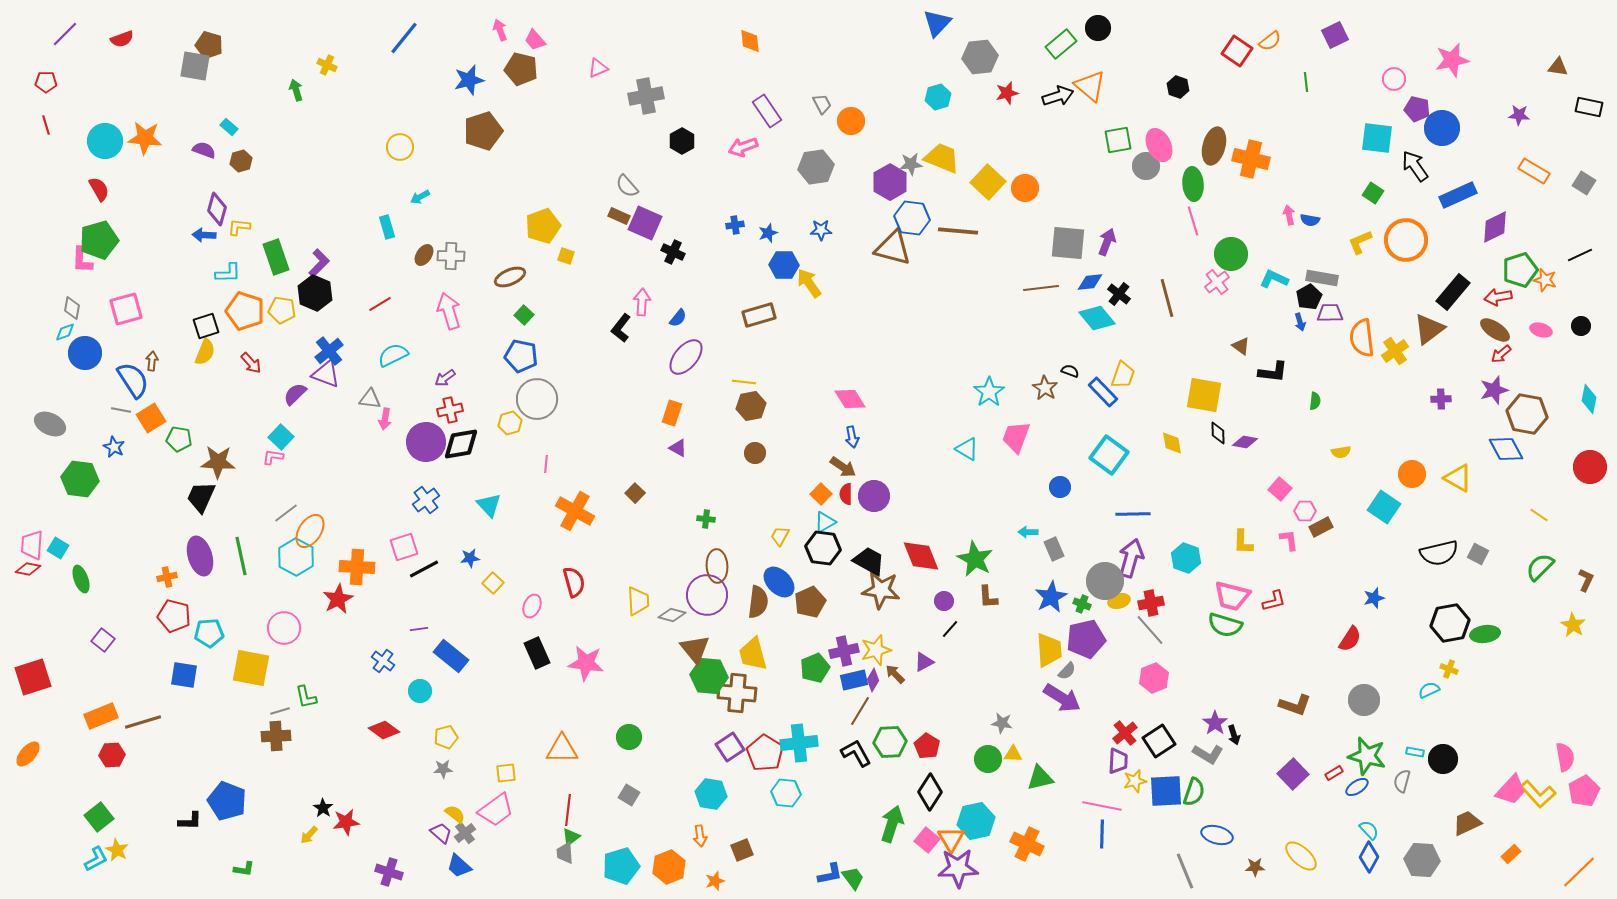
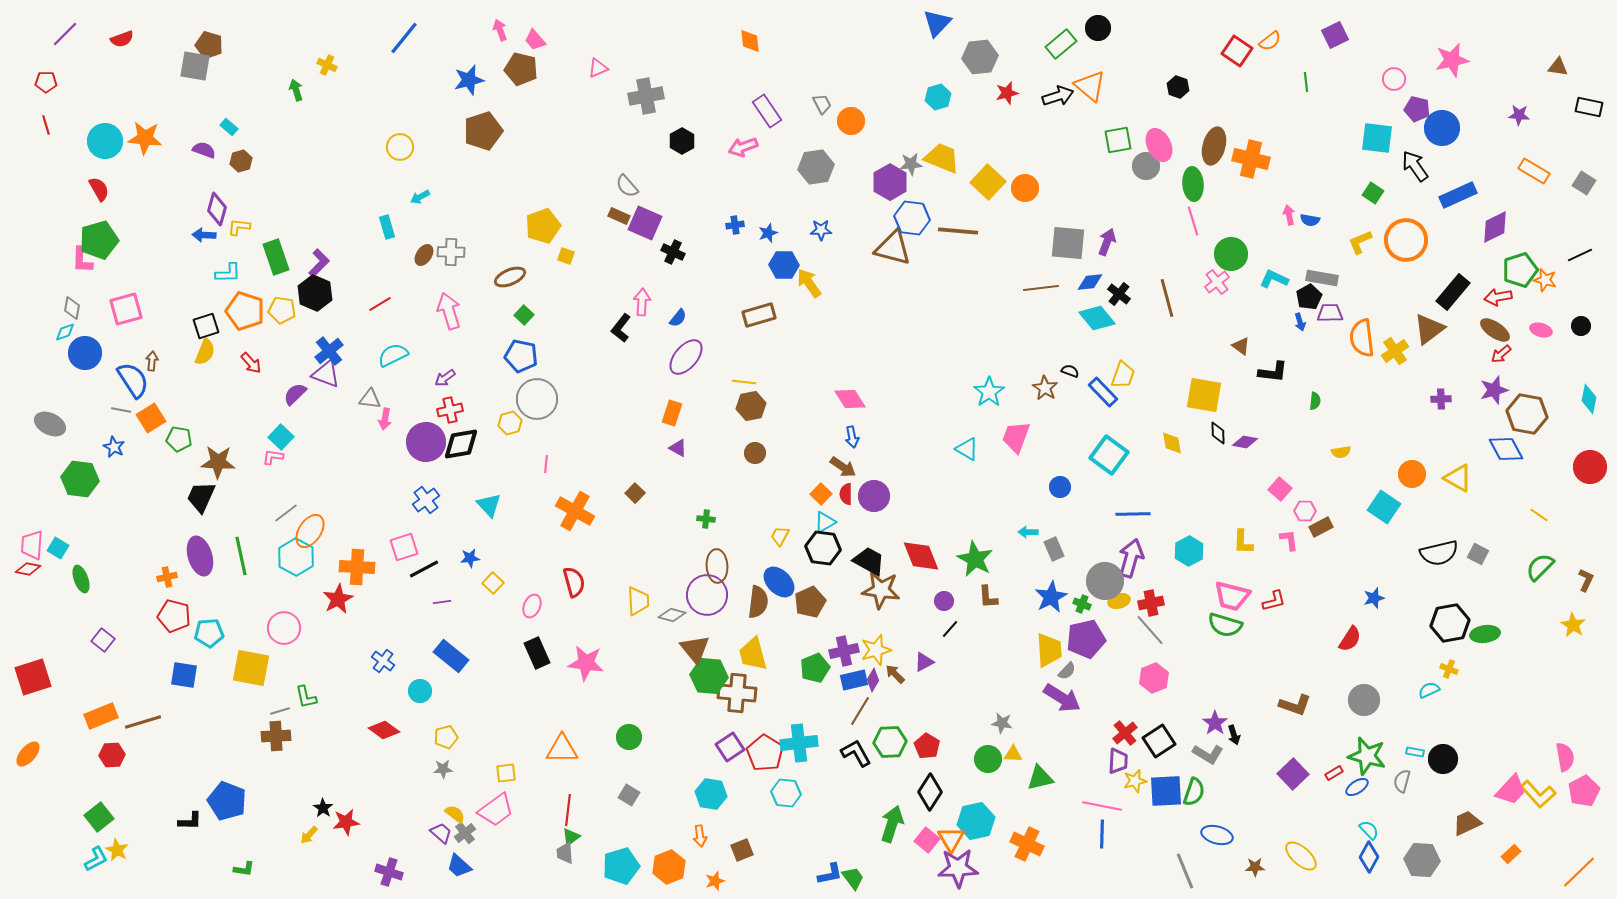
gray cross at (451, 256): moved 4 px up
cyan hexagon at (1186, 558): moved 3 px right, 7 px up; rotated 12 degrees clockwise
purple line at (419, 629): moved 23 px right, 27 px up
